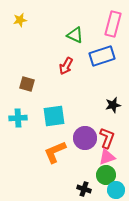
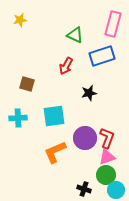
black star: moved 24 px left, 12 px up
